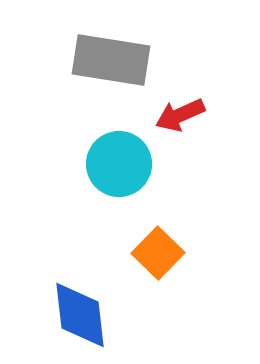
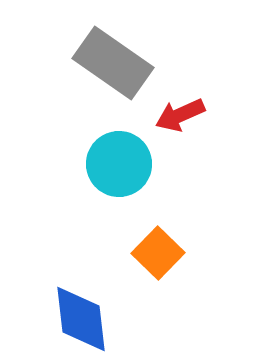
gray rectangle: moved 2 px right, 3 px down; rotated 26 degrees clockwise
blue diamond: moved 1 px right, 4 px down
